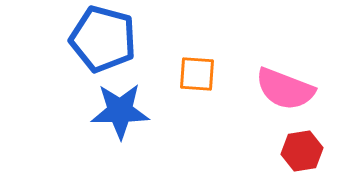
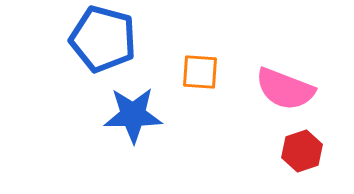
orange square: moved 3 px right, 2 px up
blue star: moved 13 px right, 4 px down
red hexagon: rotated 9 degrees counterclockwise
